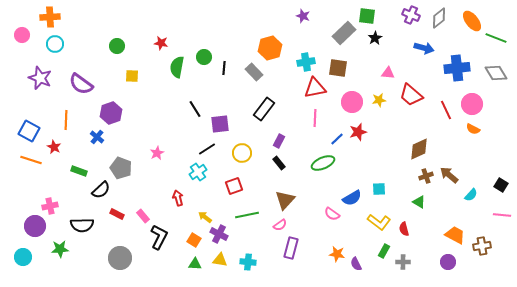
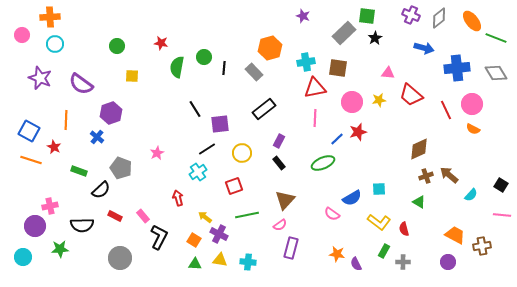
black rectangle at (264, 109): rotated 15 degrees clockwise
red rectangle at (117, 214): moved 2 px left, 2 px down
